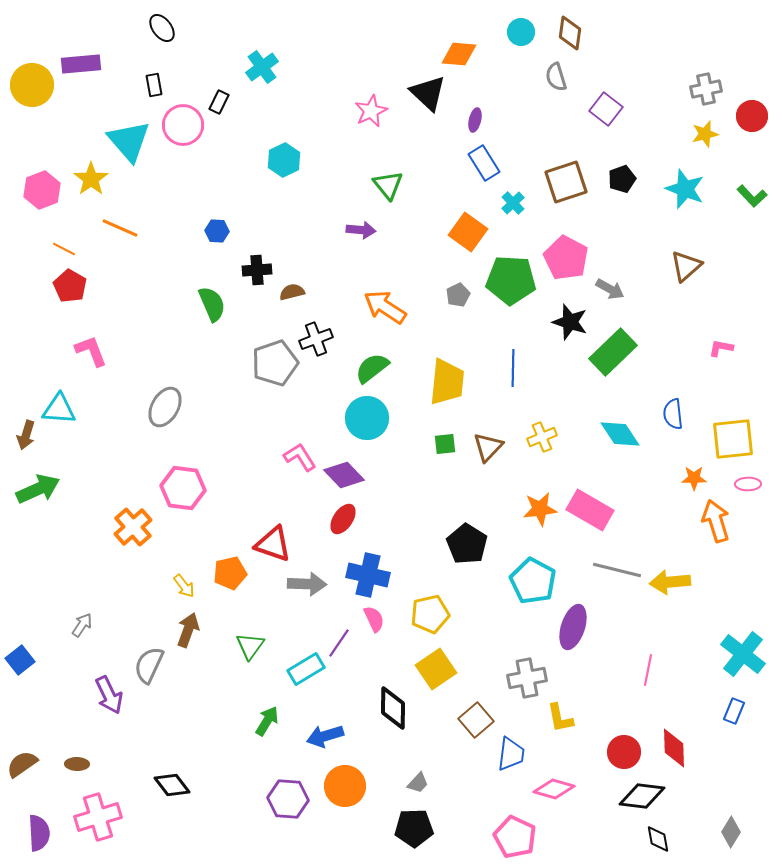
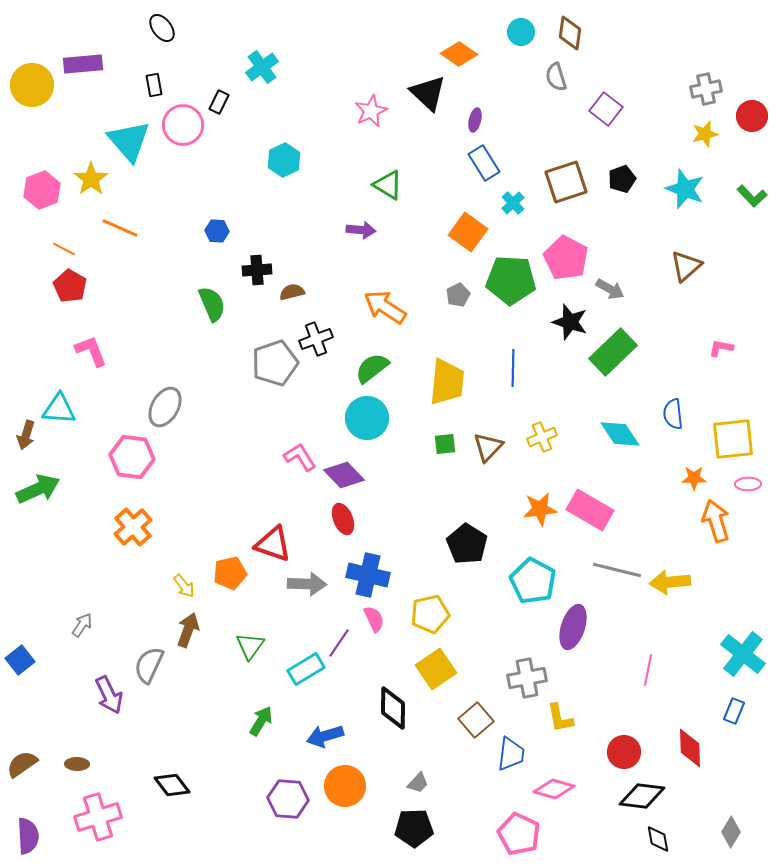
orange diamond at (459, 54): rotated 30 degrees clockwise
purple rectangle at (81, 64): moved 2 px right
green triangle at (388, 185): rotated 20 degrees counterclockwise
pink hexagon at (183, 488): moved 51 px left, 31 px up
red ellipse at (343, 519): rotated 56 degrees counterclockwise
green arrow at (267, 721): moved 6 px left
red diamond at (674, 748): moved 16 px right
purple semicircle at (39, 833): moved 11 px left, 3 px down
pink pentagon at (515, 837): moved 4 px right, 3 px up
